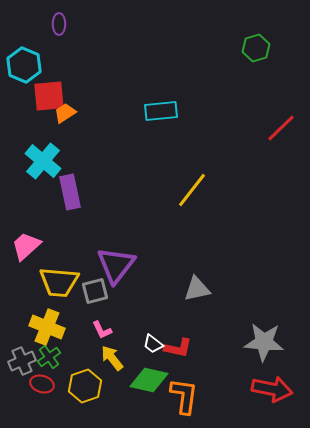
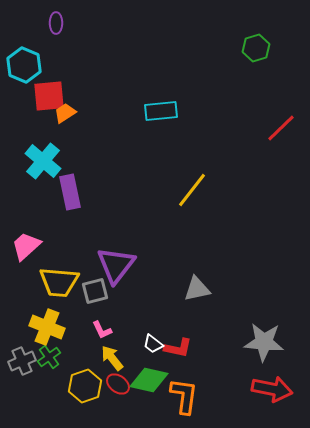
purple ellipse: moved 3 px left, 1 px up
red ellipse: moved 76 px right; rotated 20 degrees clockwise
